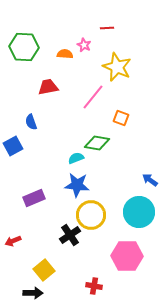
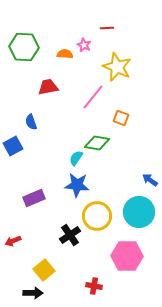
cyan semicircle: rotated 35 degrees counterclockwise
yellow circle: moved 6 px right, 1 px down
